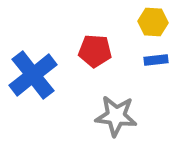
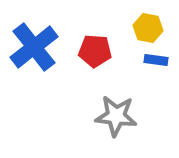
yellow hexagon: moved 5 px left, 6 px down; rotated 8 degrees clockwise
blue rectangle: rotated 15 degrees clockwise
blue cross: moved 1 px right, 28 px up
